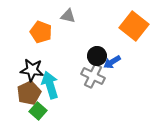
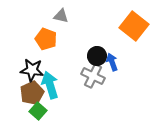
gray triangle: moved 7 px left
orange pentagon: moved 5 px right, 7 px down
blue arrow: rotated 102 degrees clockwise
brown pentagon: moved 3 px right
